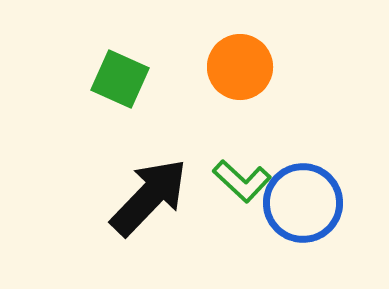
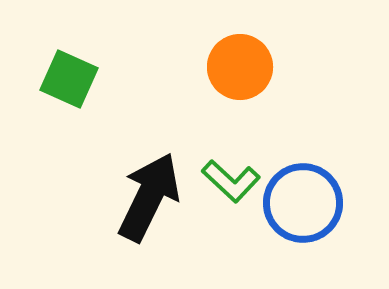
green square: moved 51 px left
green L-shape: moved 11 px left
black arrow: rotated 18 degrees counterclockwise
